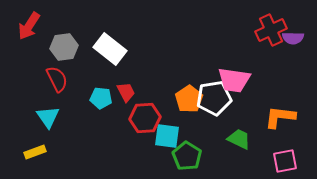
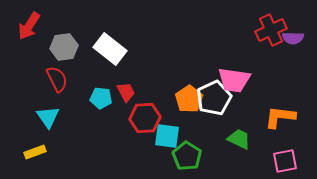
white pentagon: rotated 16 degrees counterclockwise
